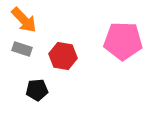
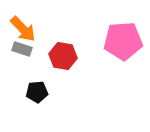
orange arrow: moved 1 px left, 9 px down
pink pentagon: rotated 6 degrees counterclockwise
black pentagon: moved 2 px down
